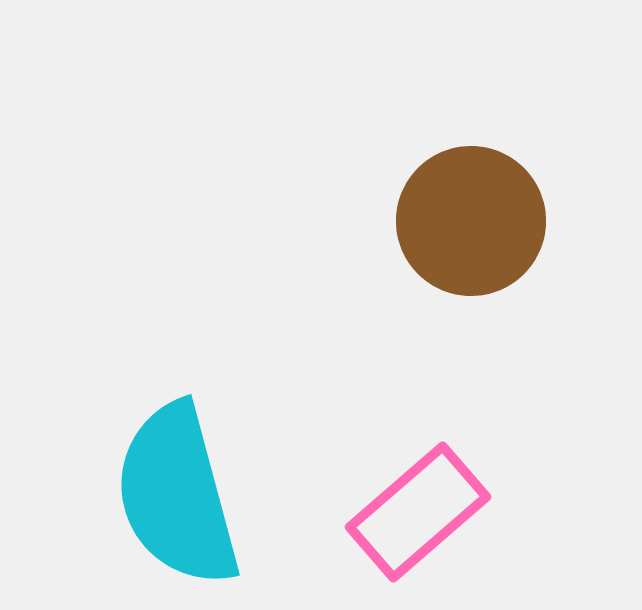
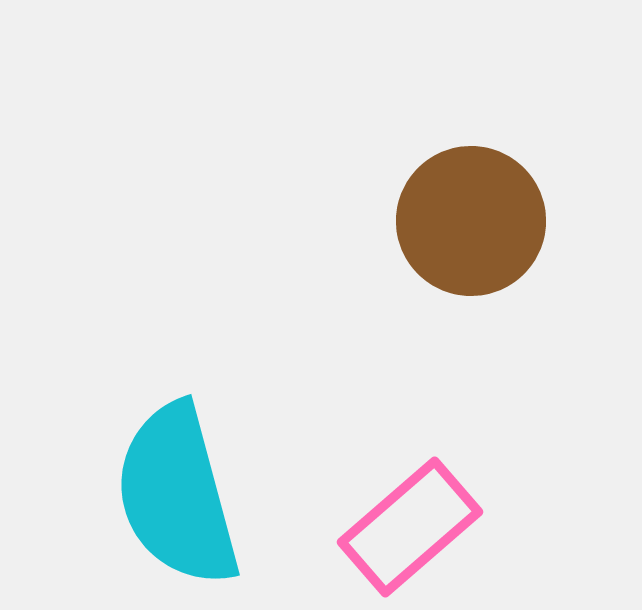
pink rectangle: moved 8 px left, 15 px down
